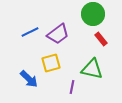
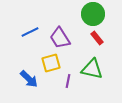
purple trapezoid: moved 2 px right, 4 px down; rotated 95 degrees clockwise
red rectangle: moved 4 px left, 1 px up
purple line: moved 4 px left, 6 px up
